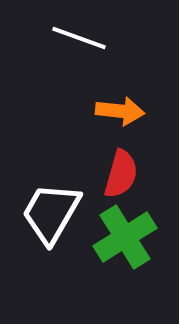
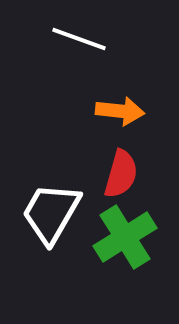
white line: moved 1 px down
